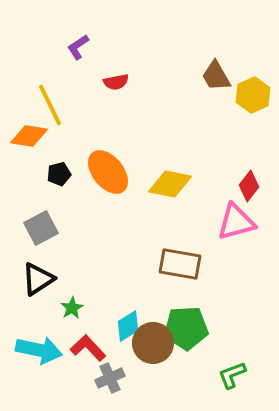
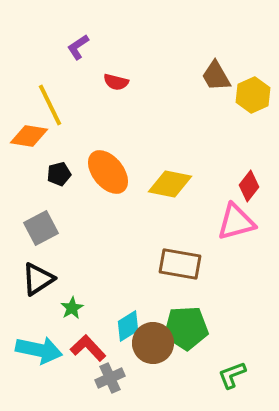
red semicircle: rotated 25 degrees clockwise
